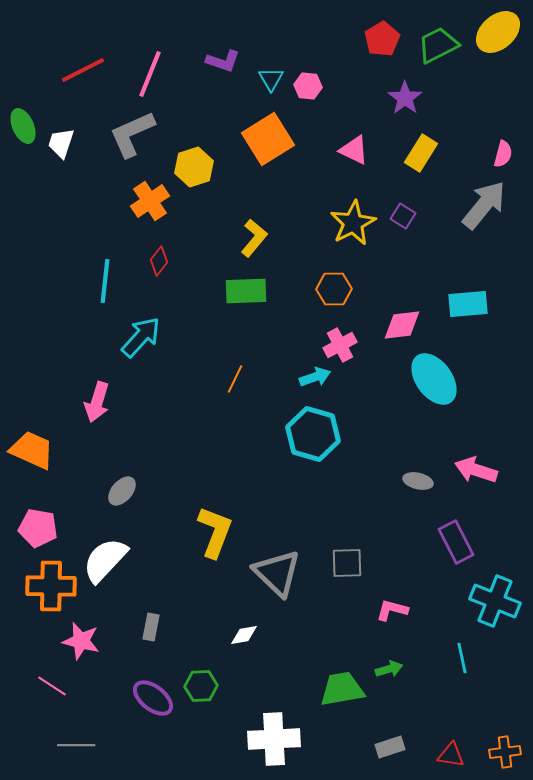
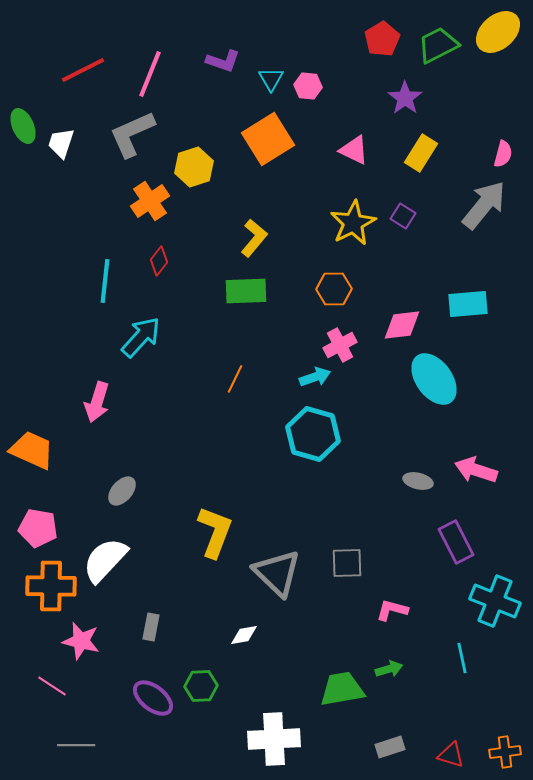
red triangle at (451, 755): rotated 8 degrees clockwise
